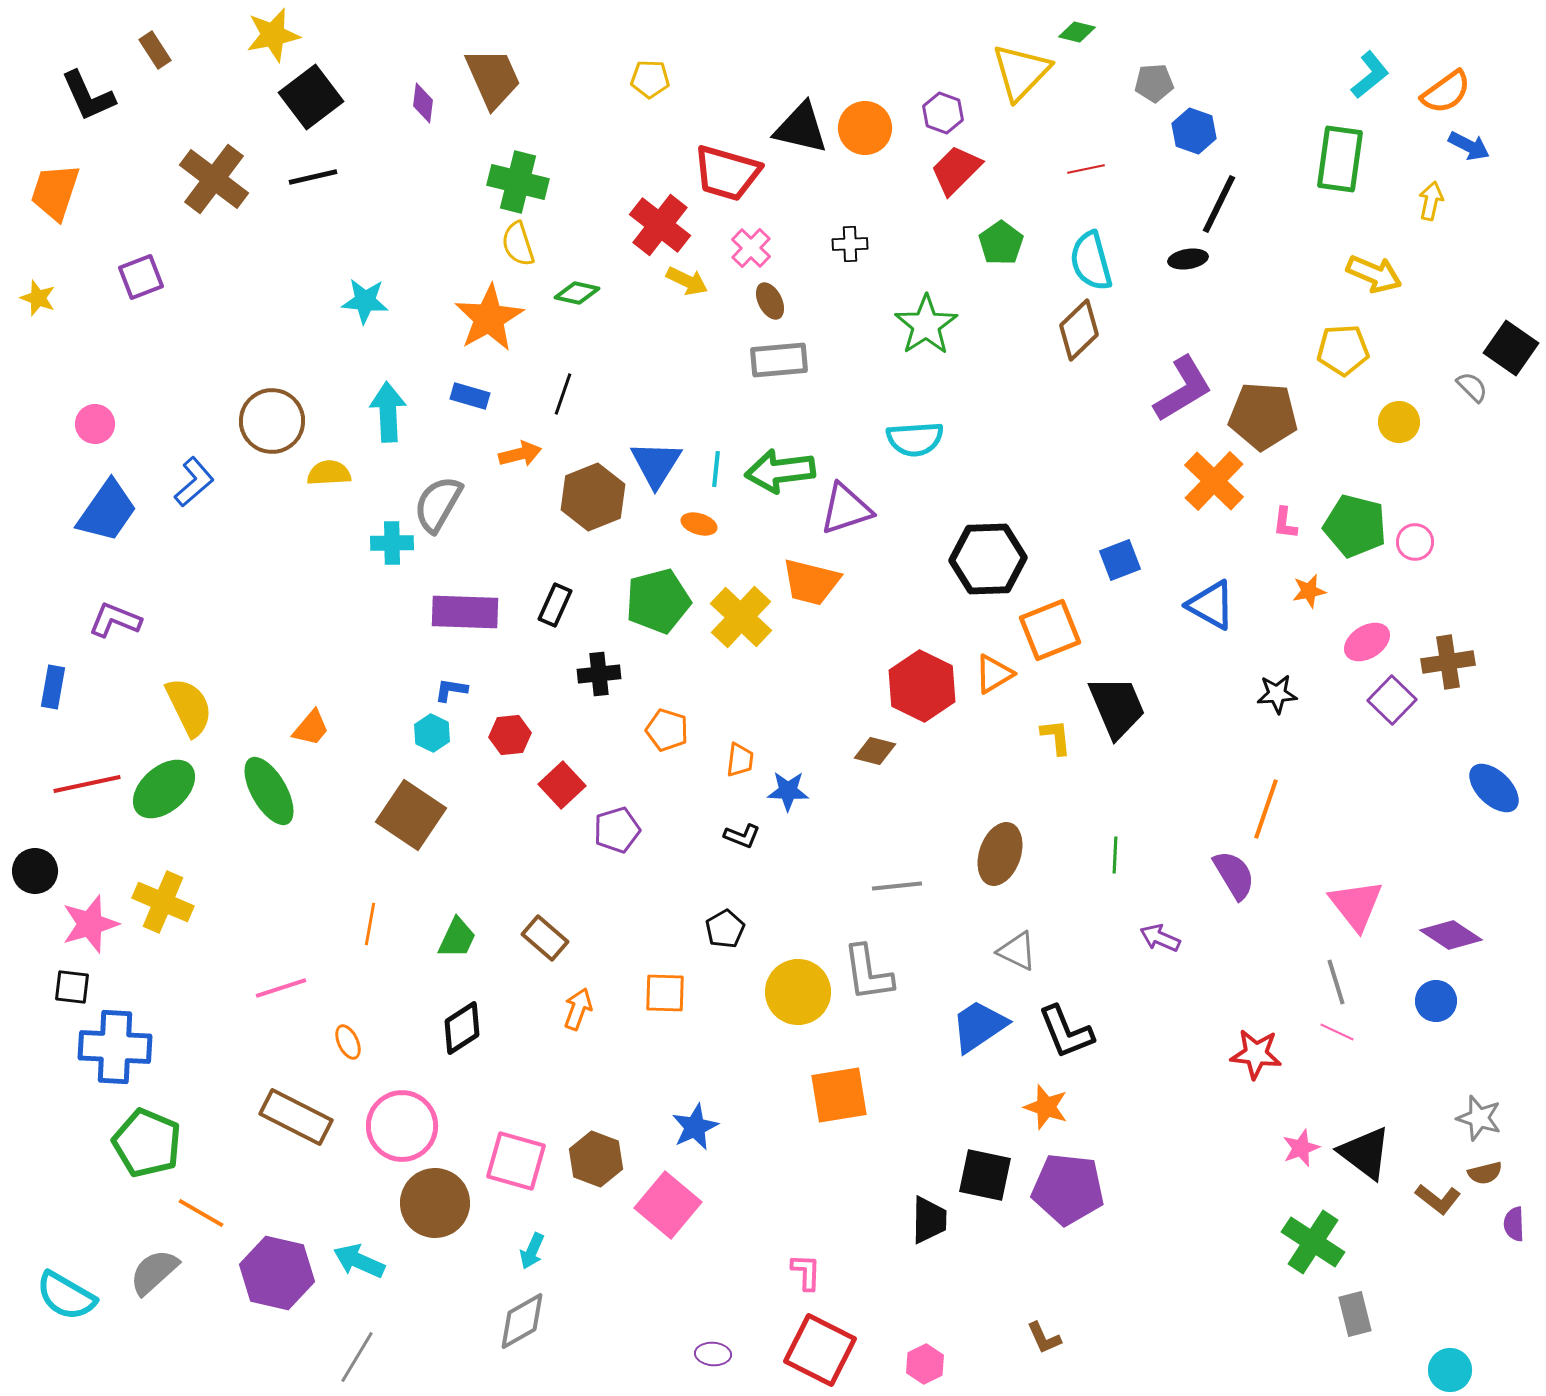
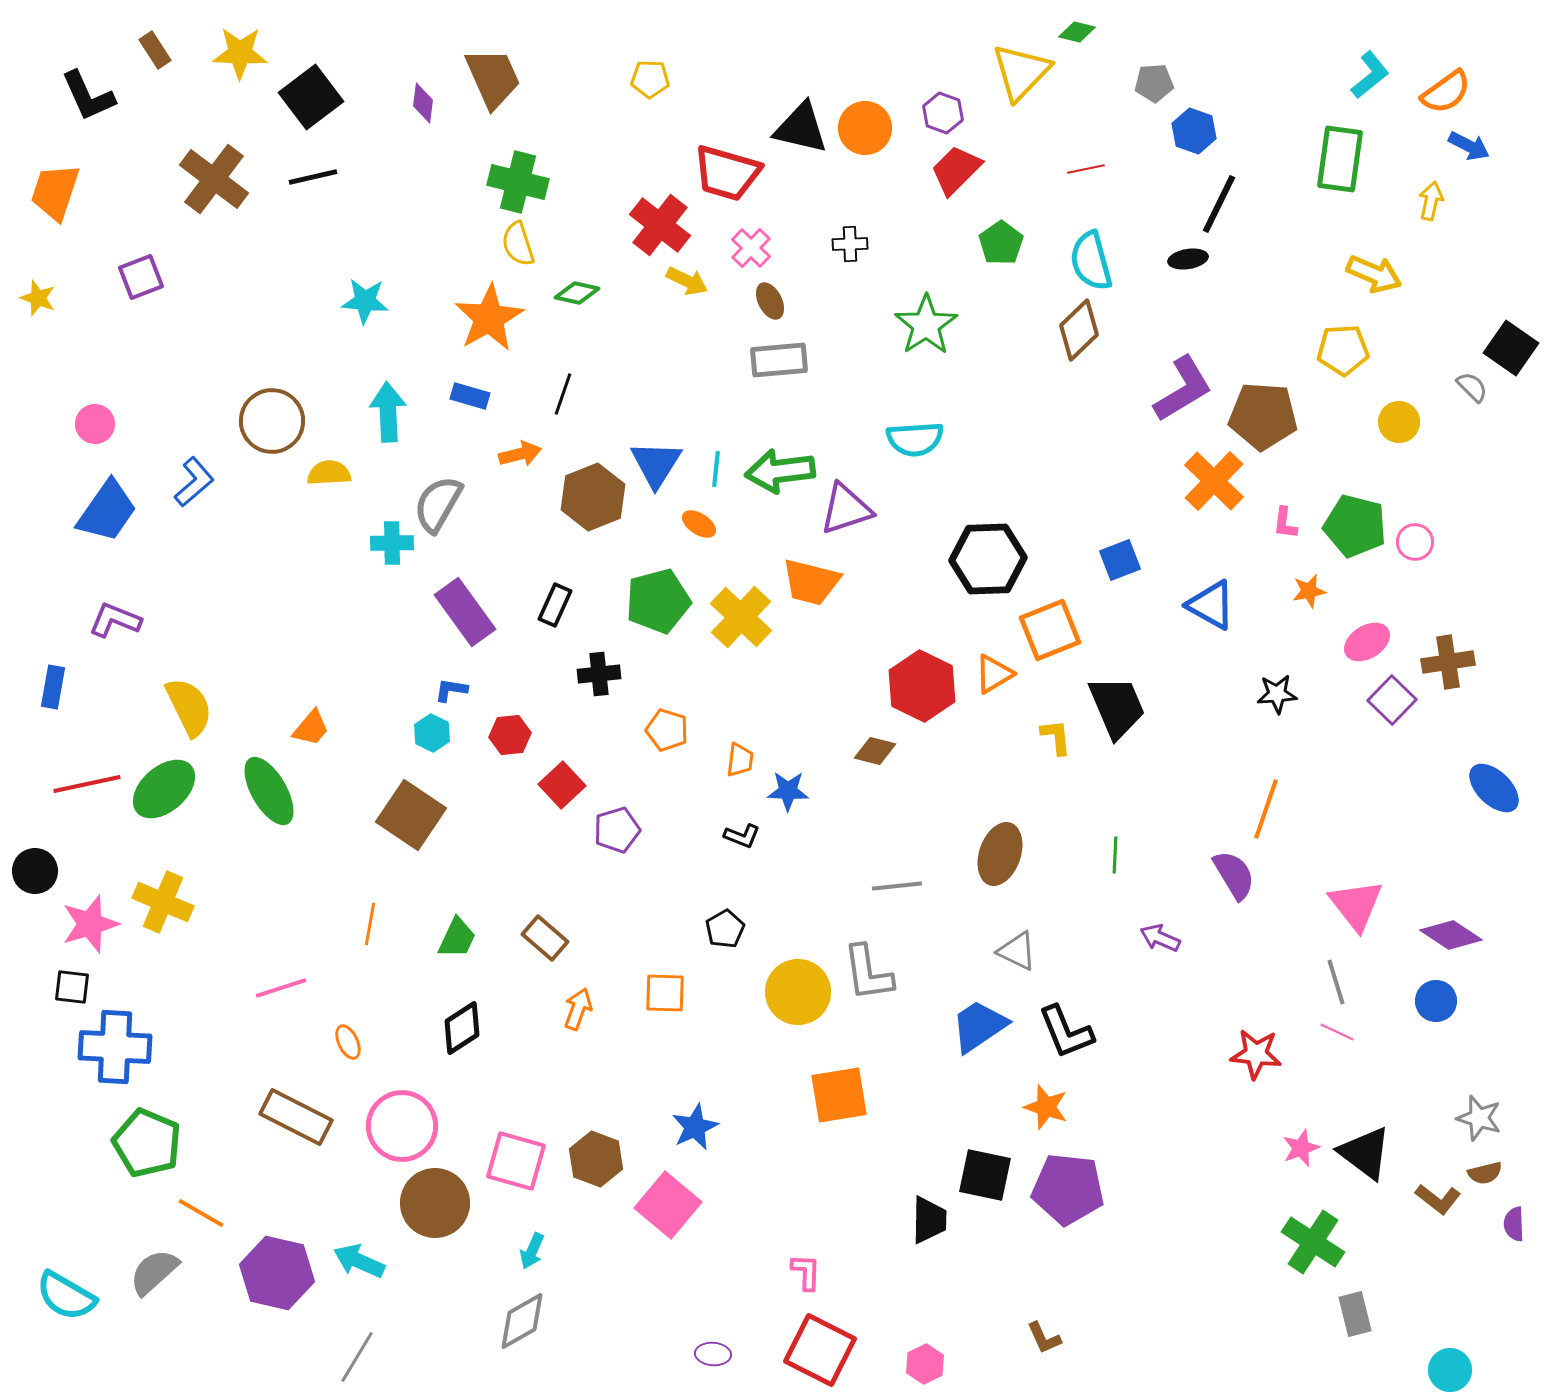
yellow star at (273, 35): moved 33 px left, 18 px down; rotated 14 degrees clockwise
orange ellipse at (699, 524): rotated 16 degrees clockwise
purple rectangle at (465, 612): rotated 52 degrees clockwise
